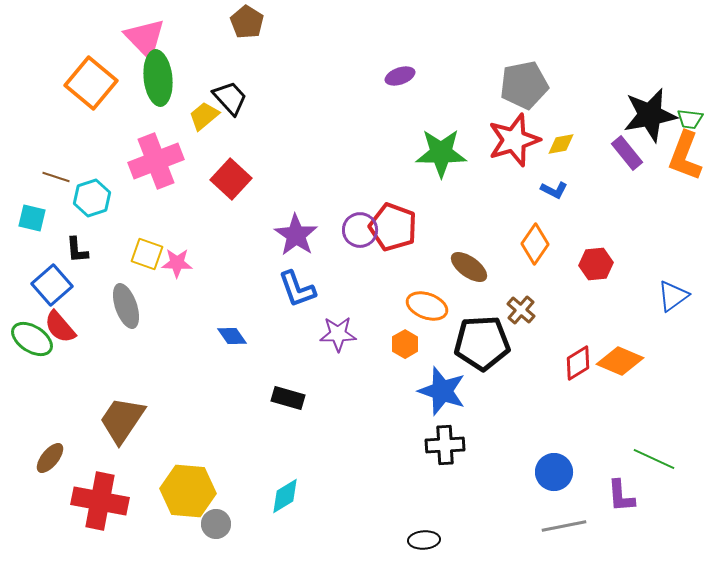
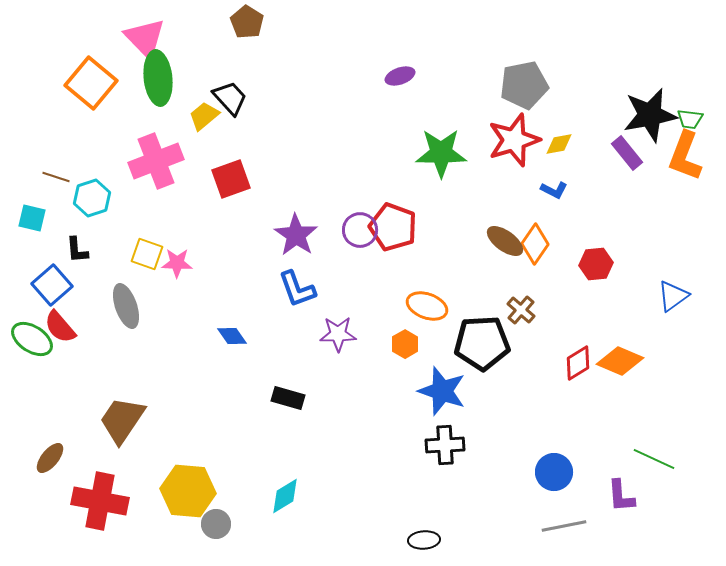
yellow diamond at (561, 144): moved 2 px left
red square at (231, 179): rotated 27 degrees clockwise
brown ellipse at (469, 267): moved 36 px right, 26 px up
